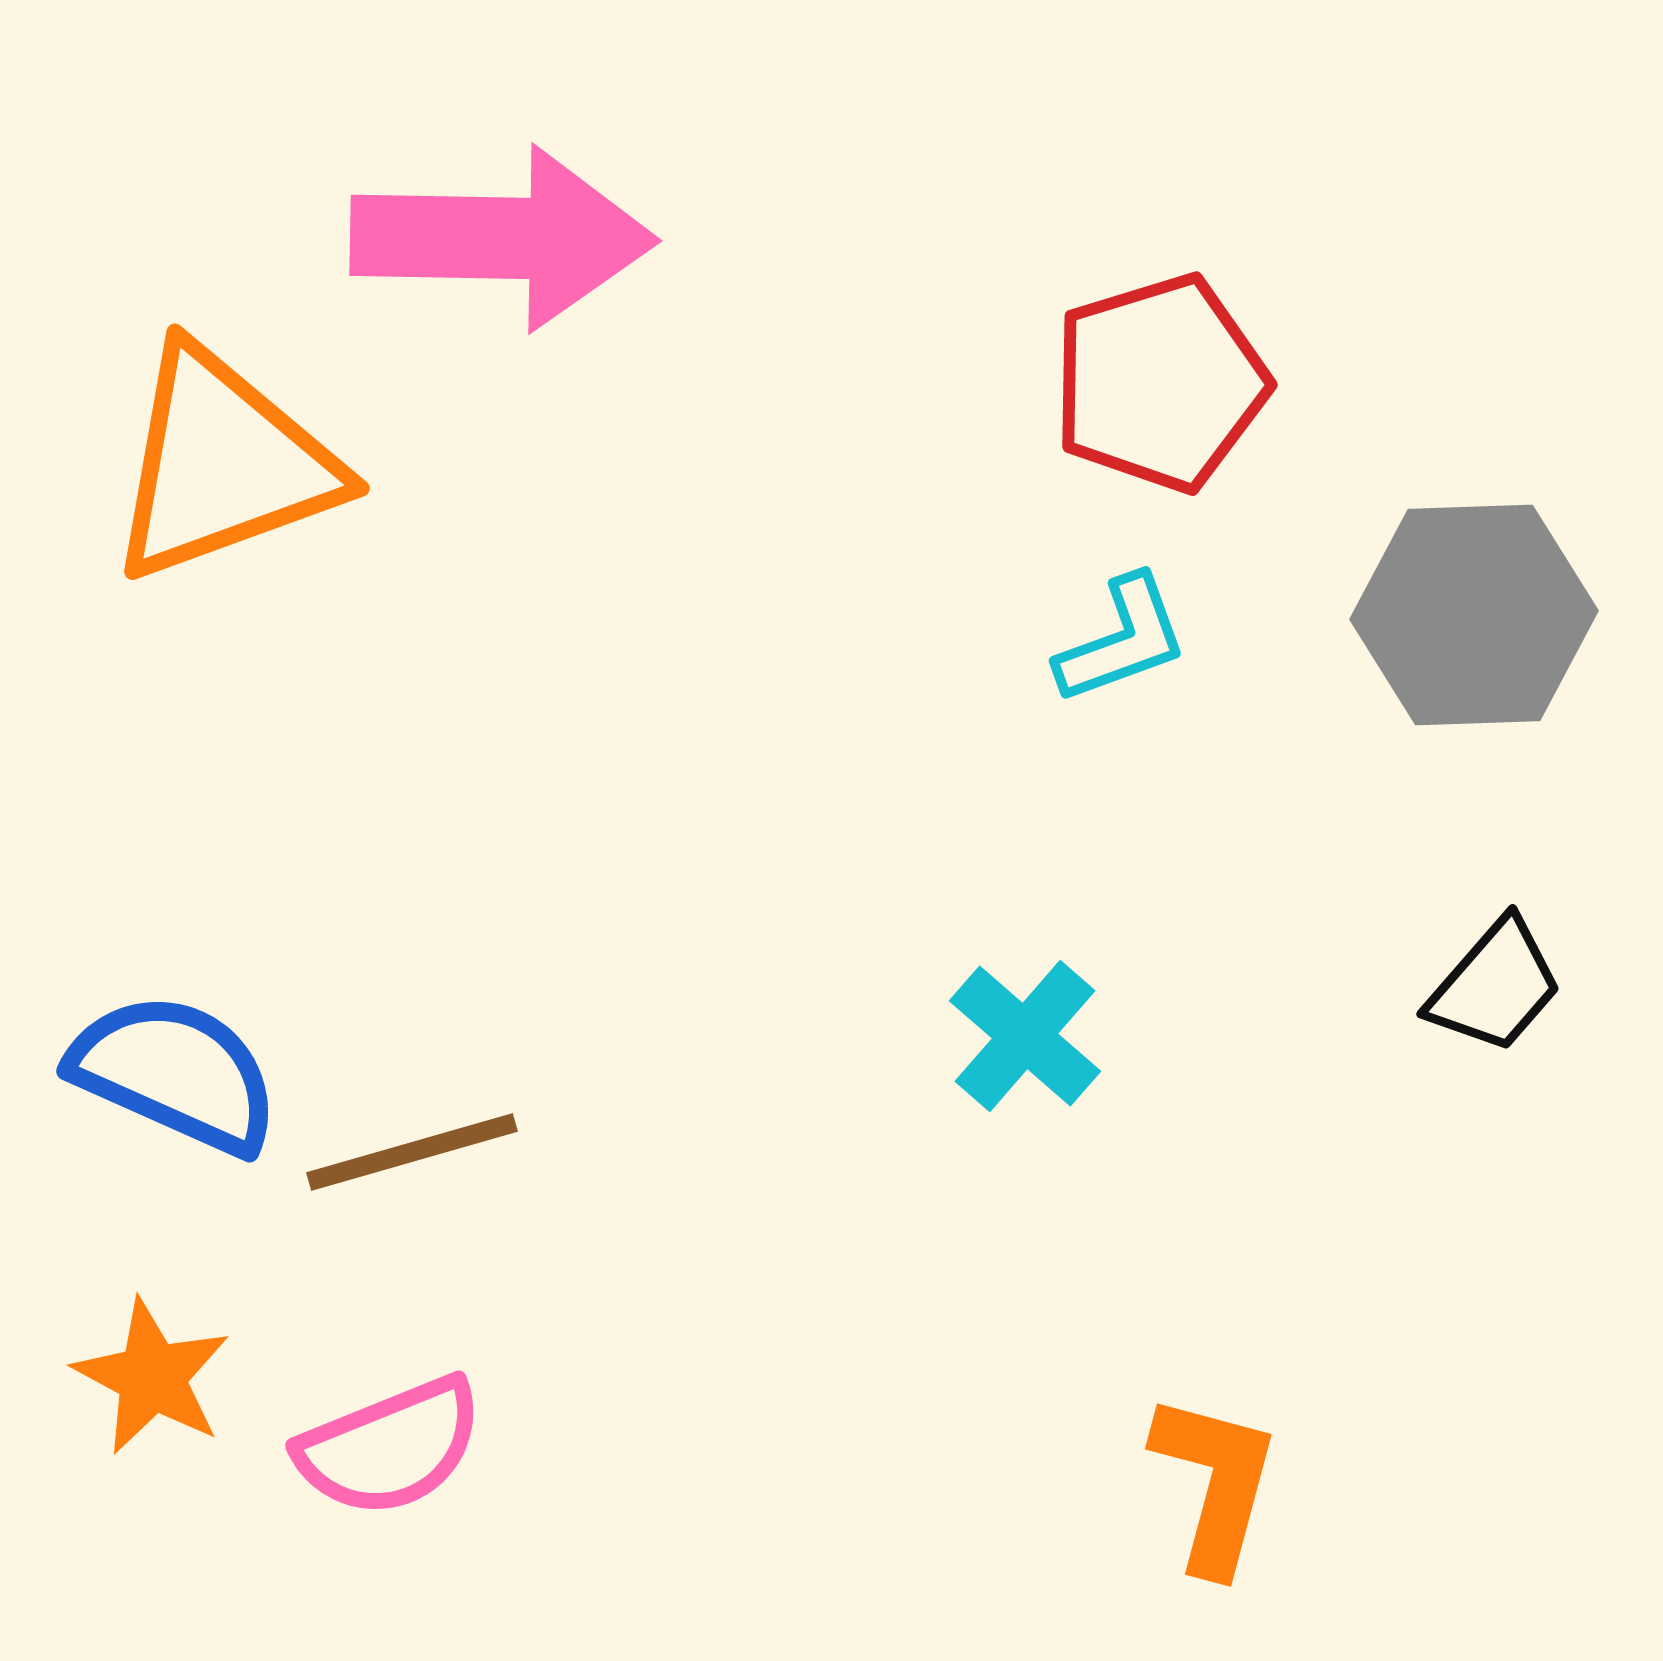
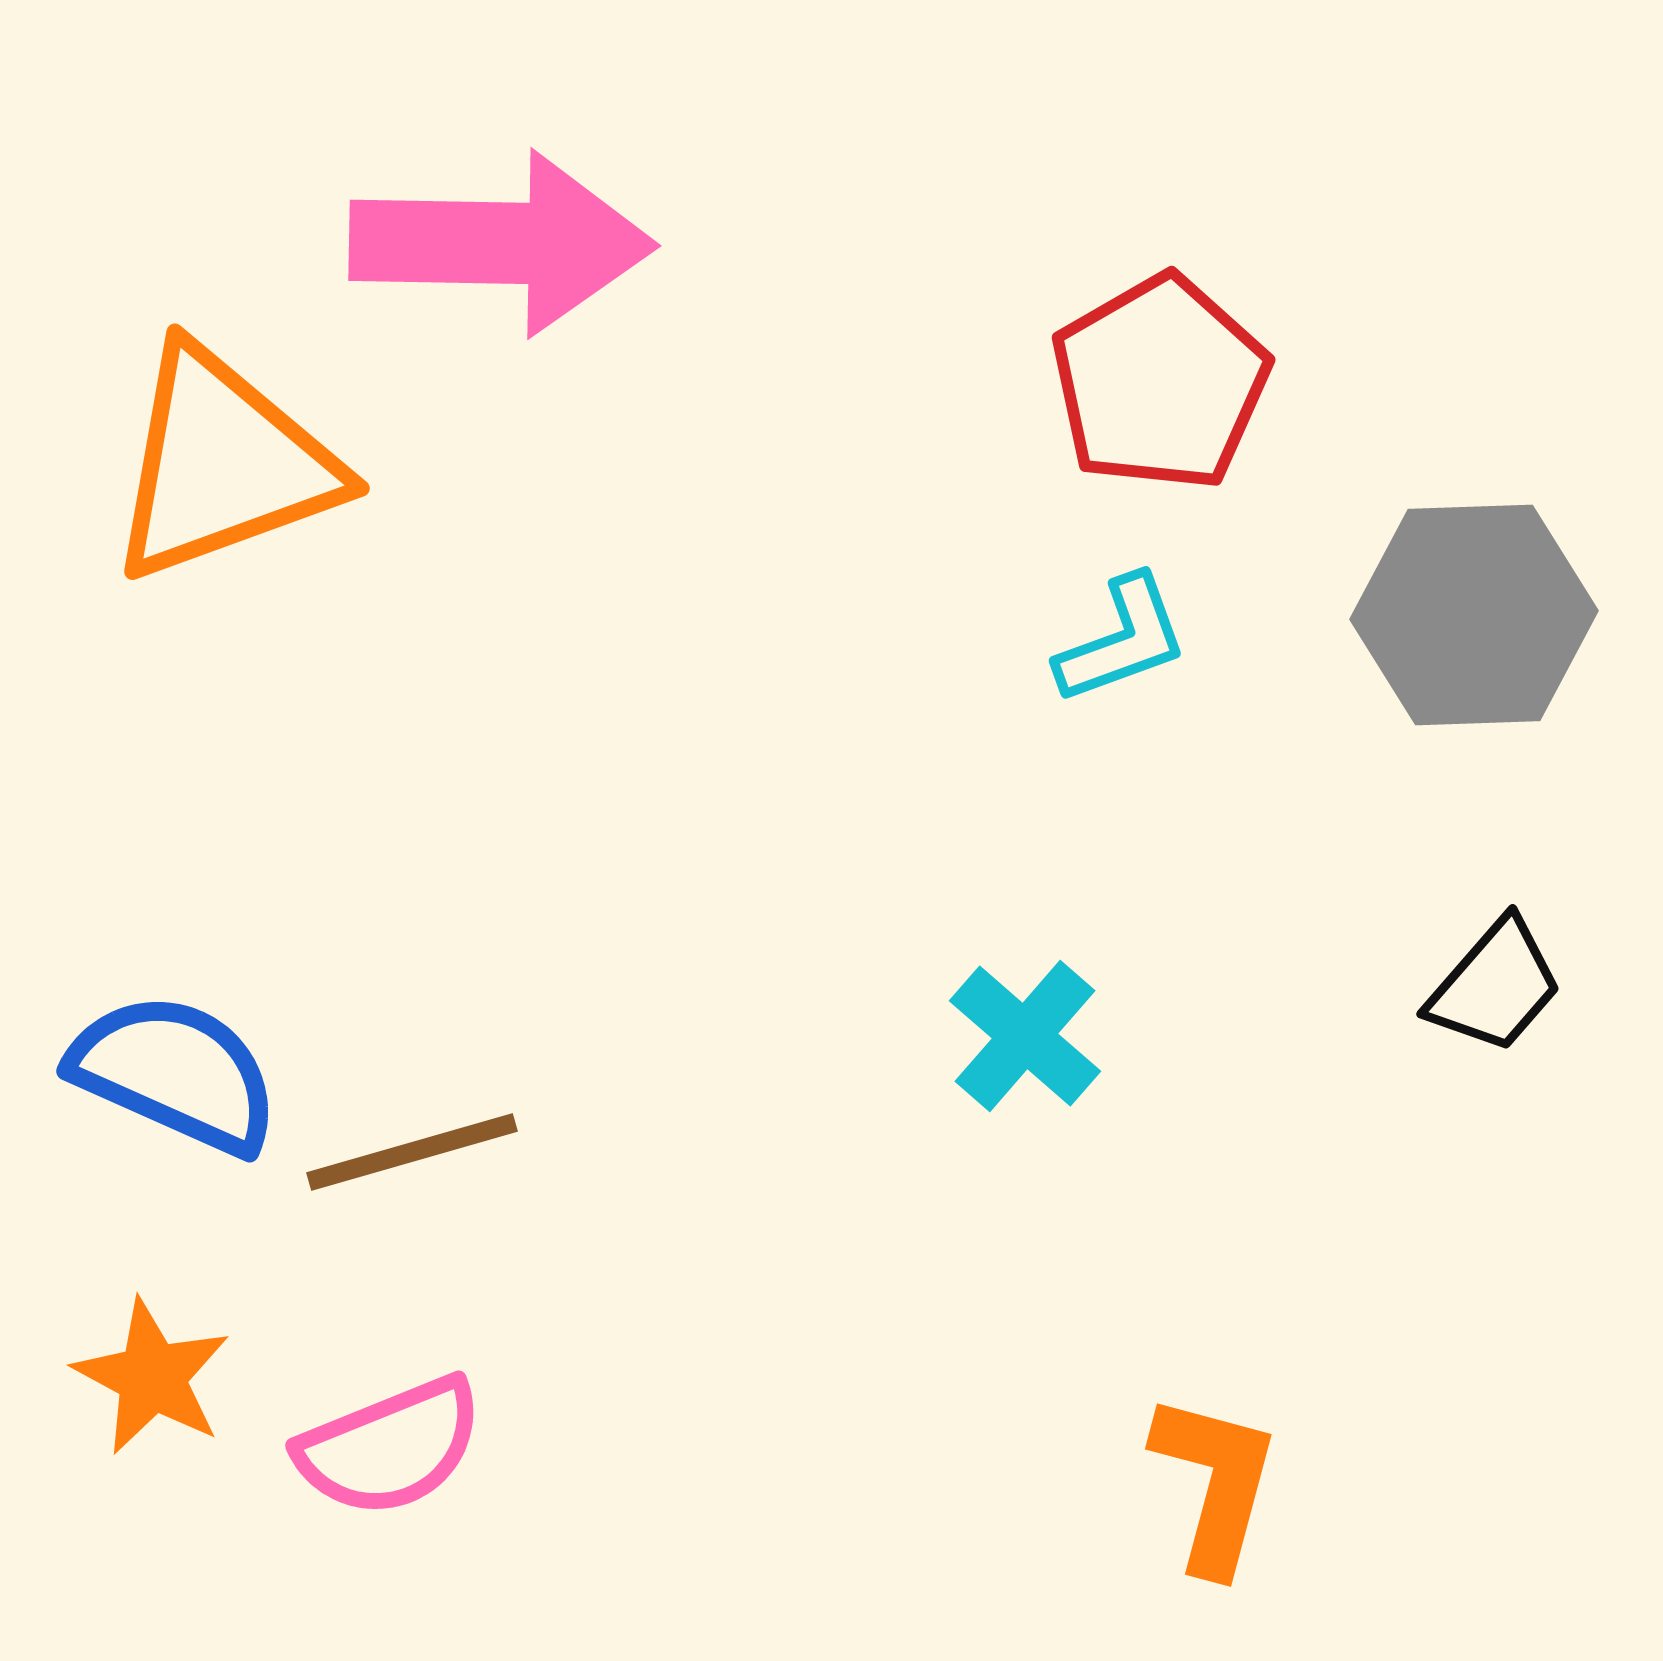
pink arrow: moved 1 px left, 5 px down
red pentagon: rotated 13 degrees counterclockwise
